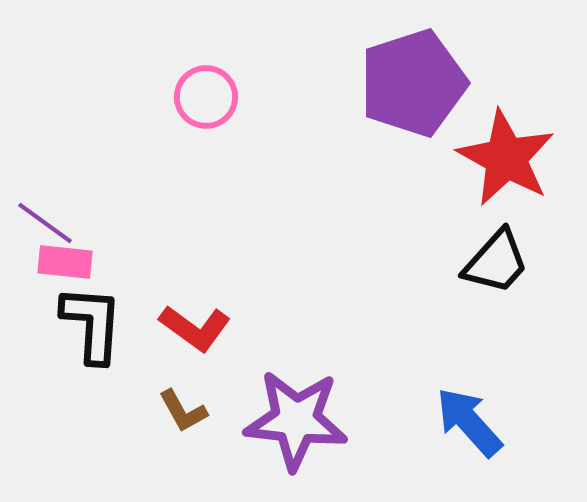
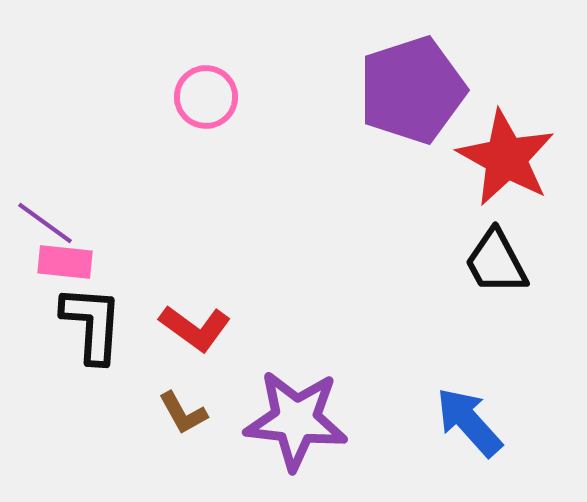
purple pentagon: moved 1 px left, 7 px down
black trapezoid: rotated 110 degrees clockwise
brown L-shape: moved 2 px down
